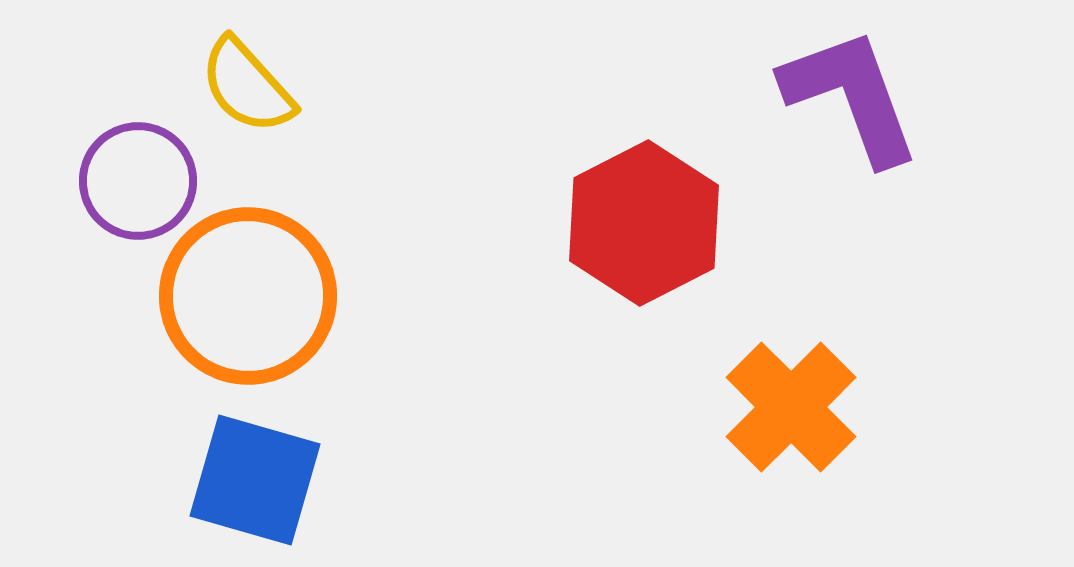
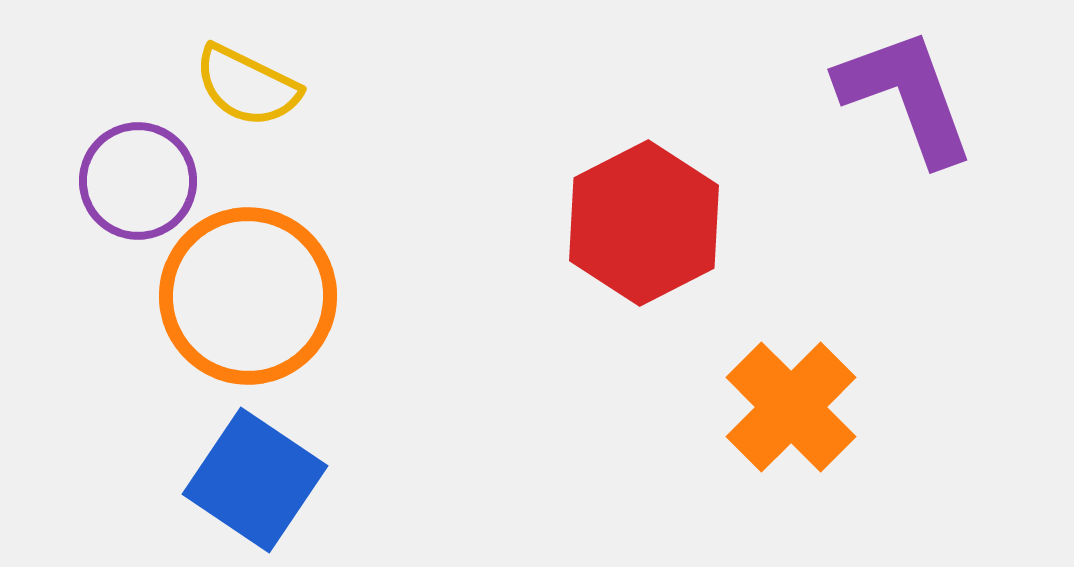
yellow semicircle: rotated 22 degrees counterclockwise
purple L-shape: moved 55 px right
blue square: rotated 18 degrees clockwise
